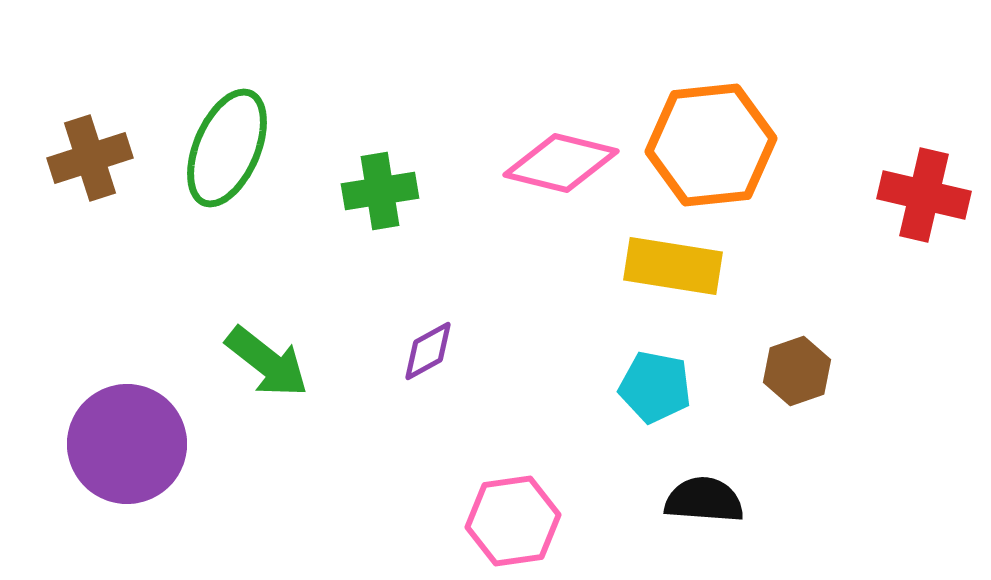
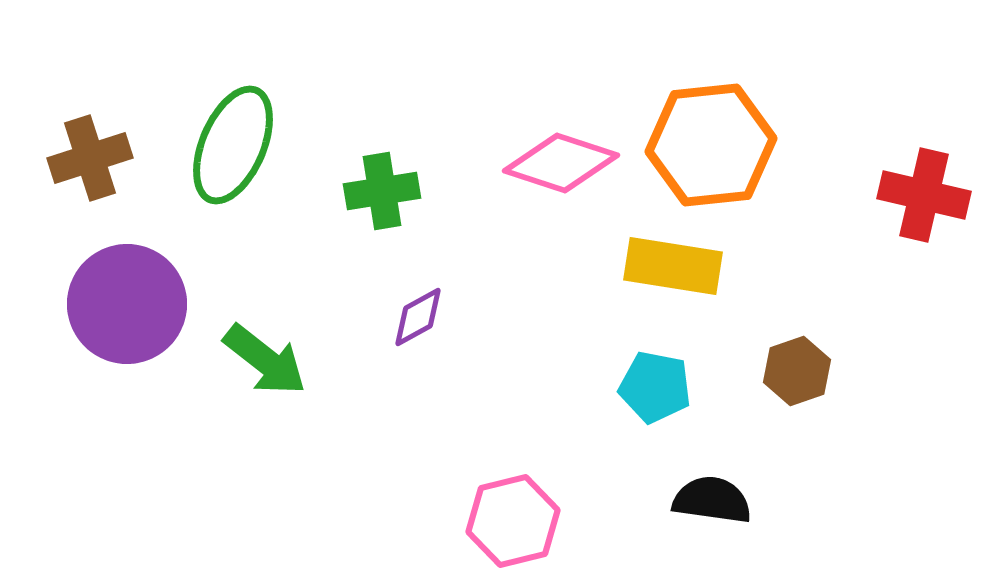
green ellipse: moved 6 px right, 3 px up
pink diamond: rotated 4 degrees clockwise
green cross: moved 2 px right
purple diamond: moved 10 px left, 34 px up
green arrow: moved 2 px left, 2 px up
purple circle: moved 140 px up
black semicircle: moved 8 px right; rotated 4 degrees clockwise
pink hexagon: rotated 6 degrees counterclockwise
